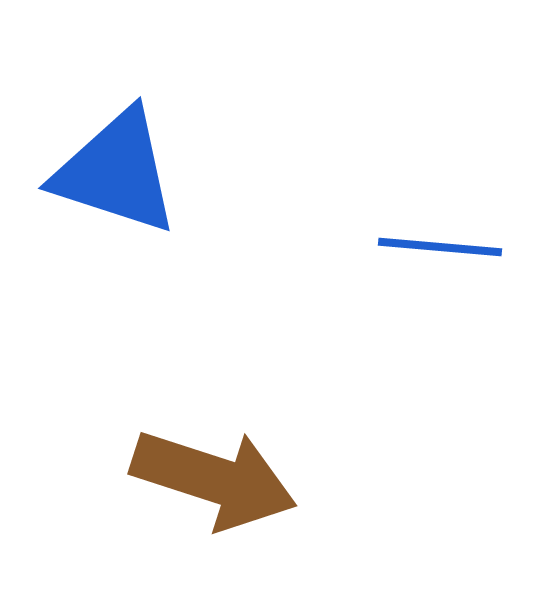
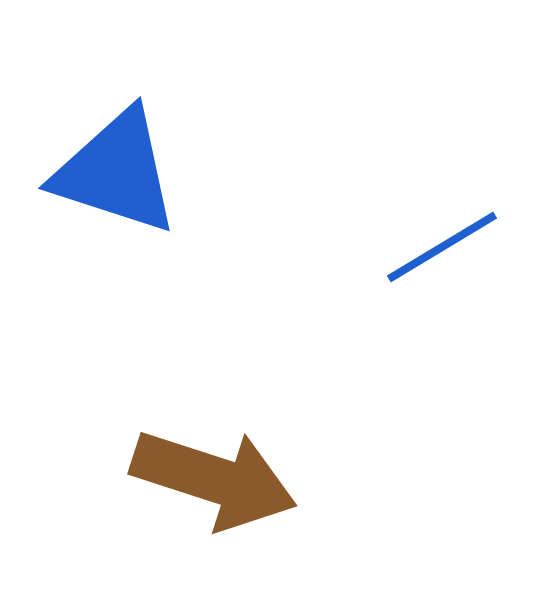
blue line: moved 2 px right; rotated 36 degrees counterclockwise
